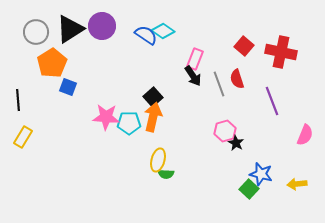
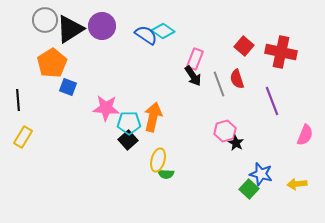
gray circle: moved 9 px right, 12 px up
black square: moved 25 px left, 43 px down
pink star: moved 9 px up
